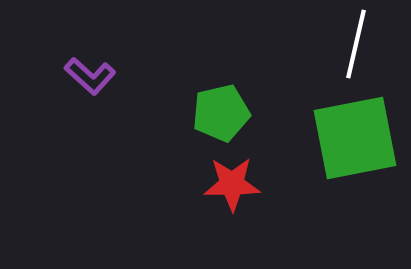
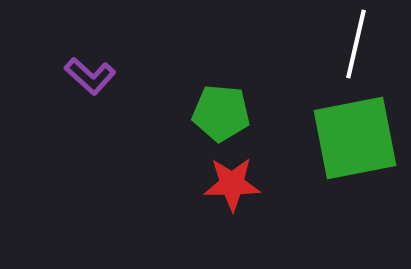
green pentagon: rotated 18 degrees clockwise
